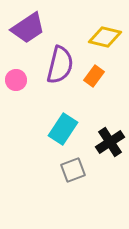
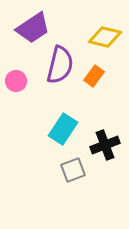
purple trapezoid: moved 5 px right
pink circle: moved 1 px down
black cross: moved 5 px left, 3 px down; rotated 12 degrees clockwise
